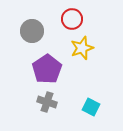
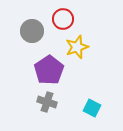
red circle: moved 9 px left
yellow star: moved 5 px left, 1 px up
purple pentagon: moved 2 px right, 1 px down
cyan square: moved 1 px right, 1 px down
